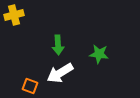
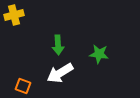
orange square: moved 7 px left
